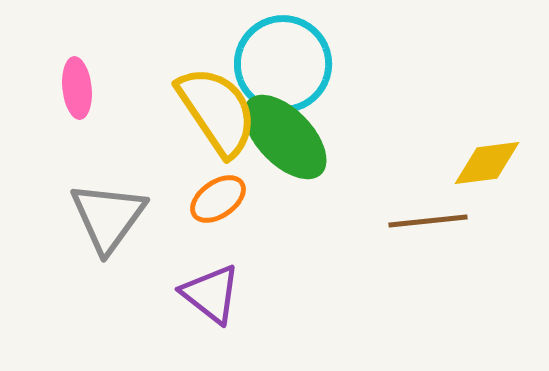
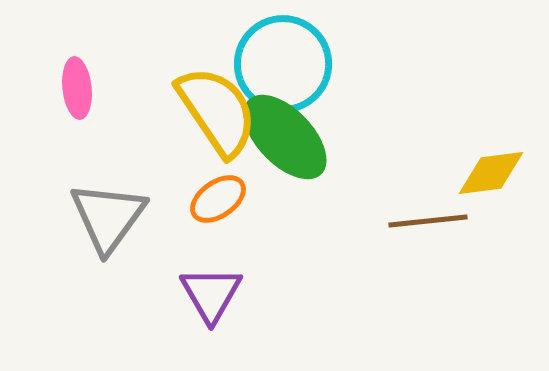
yellow diamond: moved 4 px right, 10 px down
purple triangle: rotated 22 degrees clockwise
